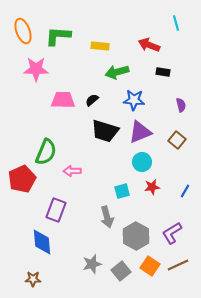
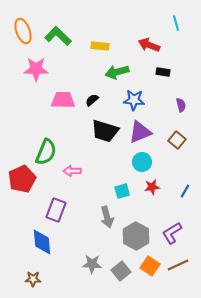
green L-shape: rotated 40 degrees clockwise
gray star: rotated 18 degrees clockwise
